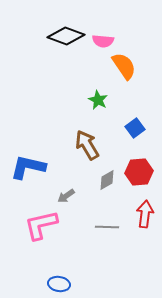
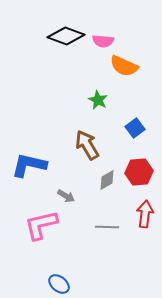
orange semicircle: rotated 148 degrees clockwise
blue L-shape: moved 1 px right, 2 px up
gray arrow: rotated 114 degrees counterclockwise
blue ellipse: rotated 30 degrees clockwise
